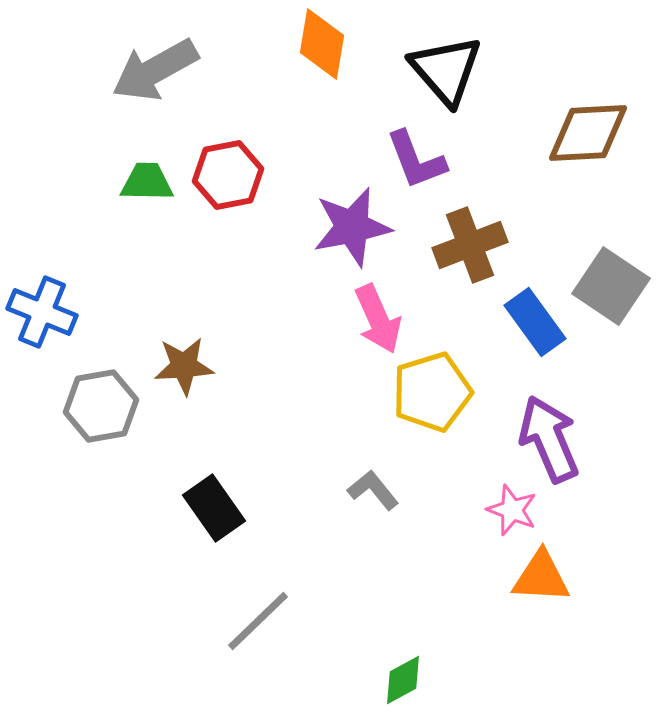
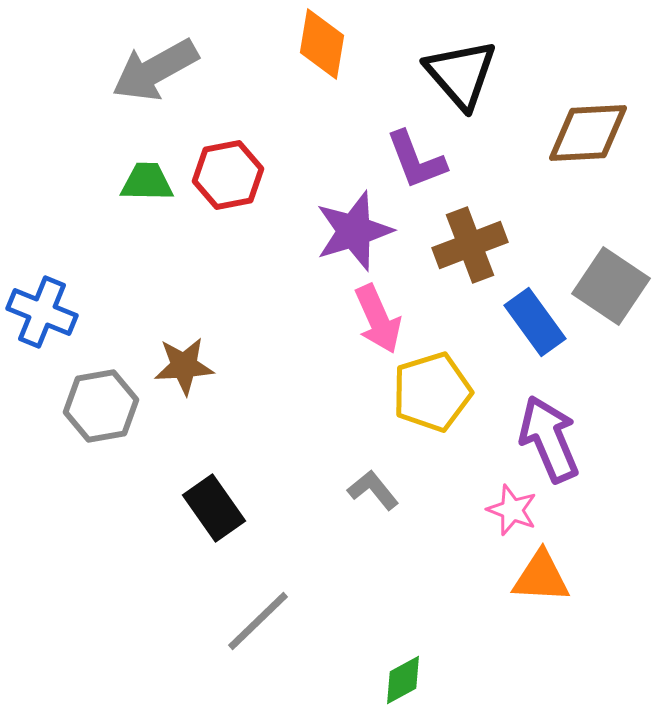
black triangle: moved 15 px right, 4 px down
purple star: moved 2 px right, 4 px down; rotated 6 degrees counterclockwise
